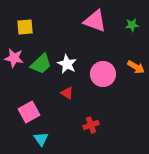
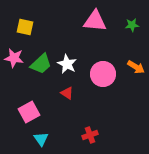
pink triangle: rotated 15 degrees counterclockwise
yellow square: rotated 18 degrees clockwise
red cross: moved 1 px left, 10 px down
